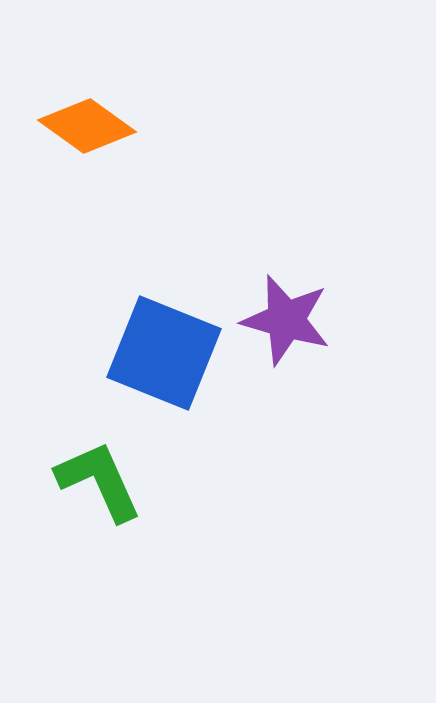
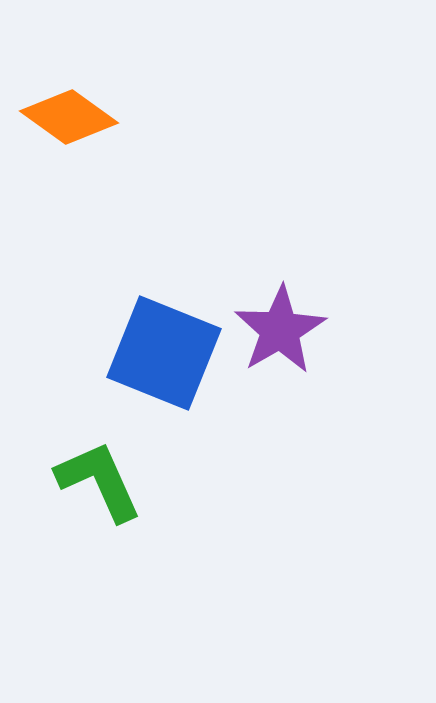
orange diamond: moved 18 px left, 9 px up
purple star: moved 6 px left, 10 px down; rotated 26 degrees clockwise
